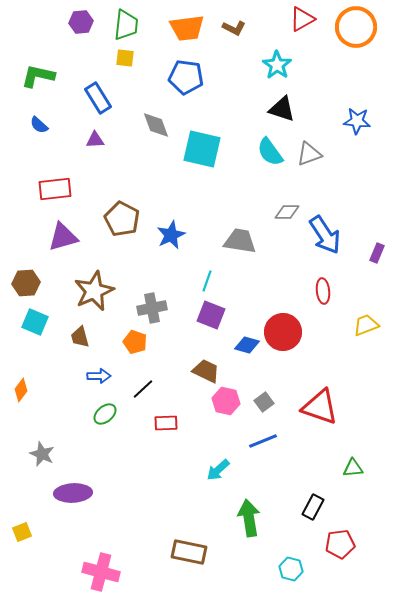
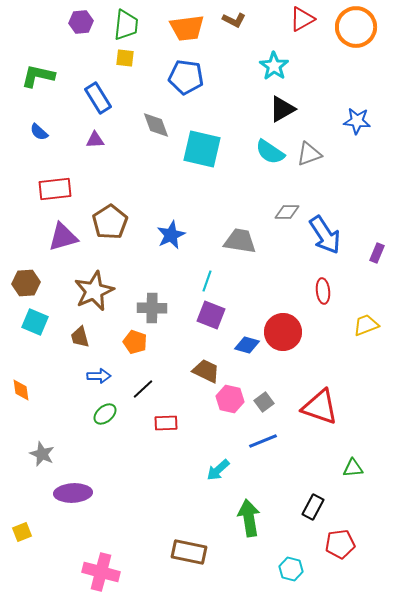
brown L-shape at (234, 28): moved 8 px up
cyan star at (277, 65): moved 3 px left, 1 px down
black triangle at (282, 109): rotated 48 degrees counterclockwise
blue semicircle at (39, 125): moved 7 px down
cyan semicircle at (270, 152): rotated 20 degrees counterclockwise
brown pentagon at (122, 219): moved 12 px left, 3 px down; rotated 12 degrees clockwise
gray cross at (152, 308): rotated 12 degrees clockwise
orange diamond at (21, 390): rotated 45 degrees counterclockwise
pink hexagon at (226, 401): moved 4 px right, 2 px up
